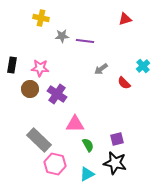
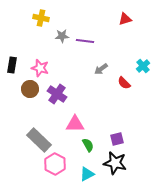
pink star: rotated 12 degrees clockwise
pink hexagon: rotated 15 degrees clockwise
